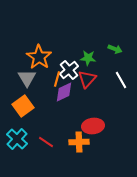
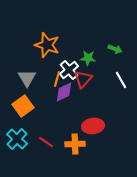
orange star: moved 8 px right, 12 px up; rotated 15 degrees counterclockwise
red triangle: moved 4 px left
orange cross: moved 4 px left, 2 px down
